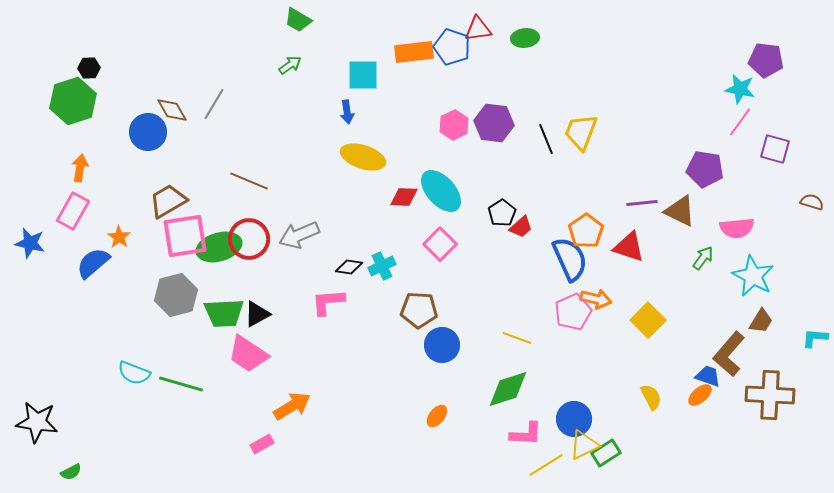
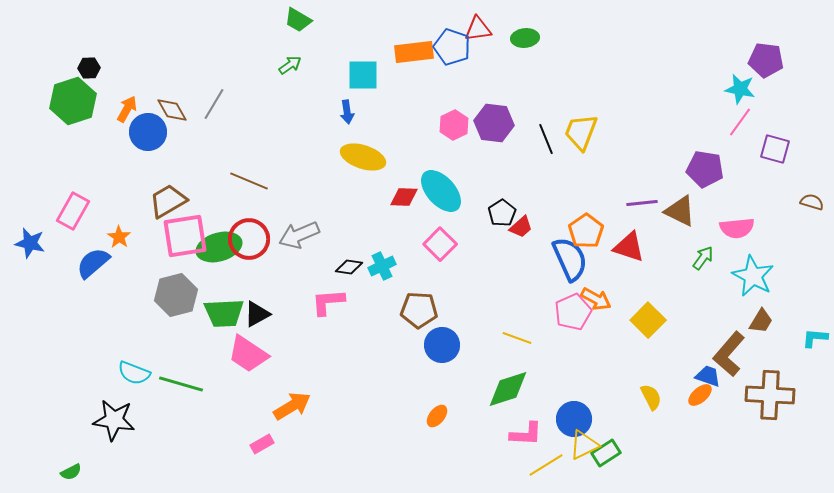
orange arrow at (80, 168): moved 47 px right, 59 px up; rotated 20 degrees clockwise
orange arrow at (596, 299): rotated 16 degrees clockwise
black star at (37, 422): moved 77 px right, 2 px up
